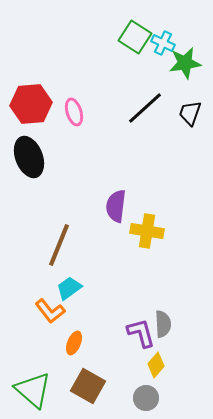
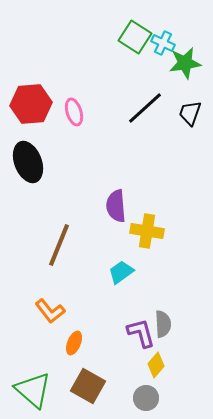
black ellipse: moved 1 px left, 5 px down
purple semicircle: rotated 12 degrees counterclockwise
cyan trapezoid: moved 52 px right, 16 px up
